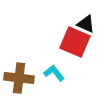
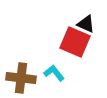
brown cross: moved 2 px right
